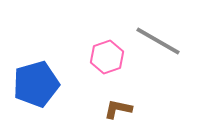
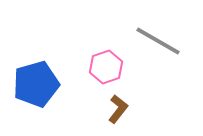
pink hexagon: moved 1 px left, 10 px down
brown L-shape: rotated 116 degrees clockwise
